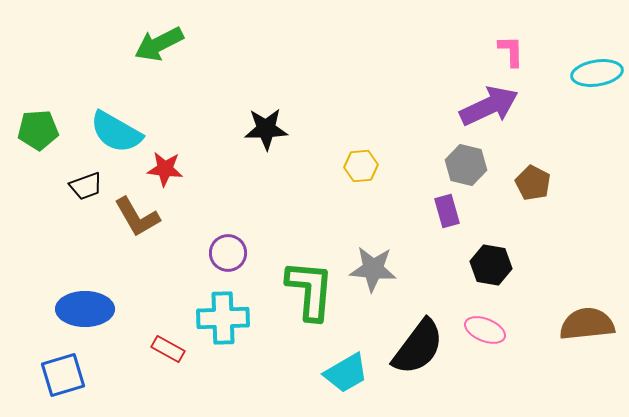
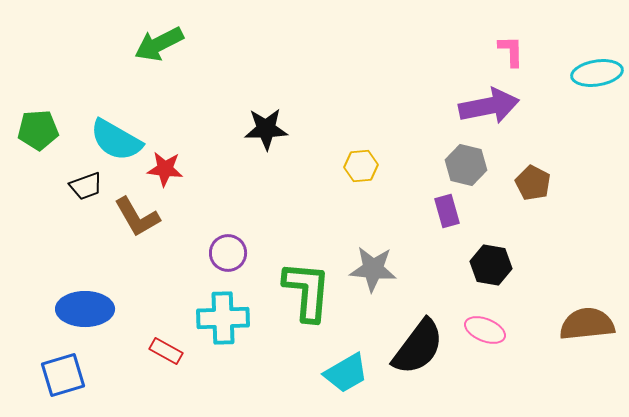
purple arrow: rotated 14 degrees clockwise
cyan semicircle: moved 8 px down
green L-shape: moved 3 px left, 1 px down
red rectangle: moved 2 px left, 2 px down
